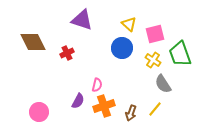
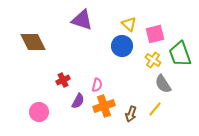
blue circle: moved 2 px up
red cross: moved 4 px left, 27 px down
brown arrow: moved 1 px down
